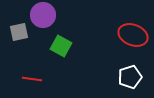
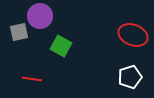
purple circle: moved 3 px left, 1 px down
